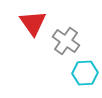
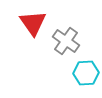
cyan hexagon: moved 1 px right
